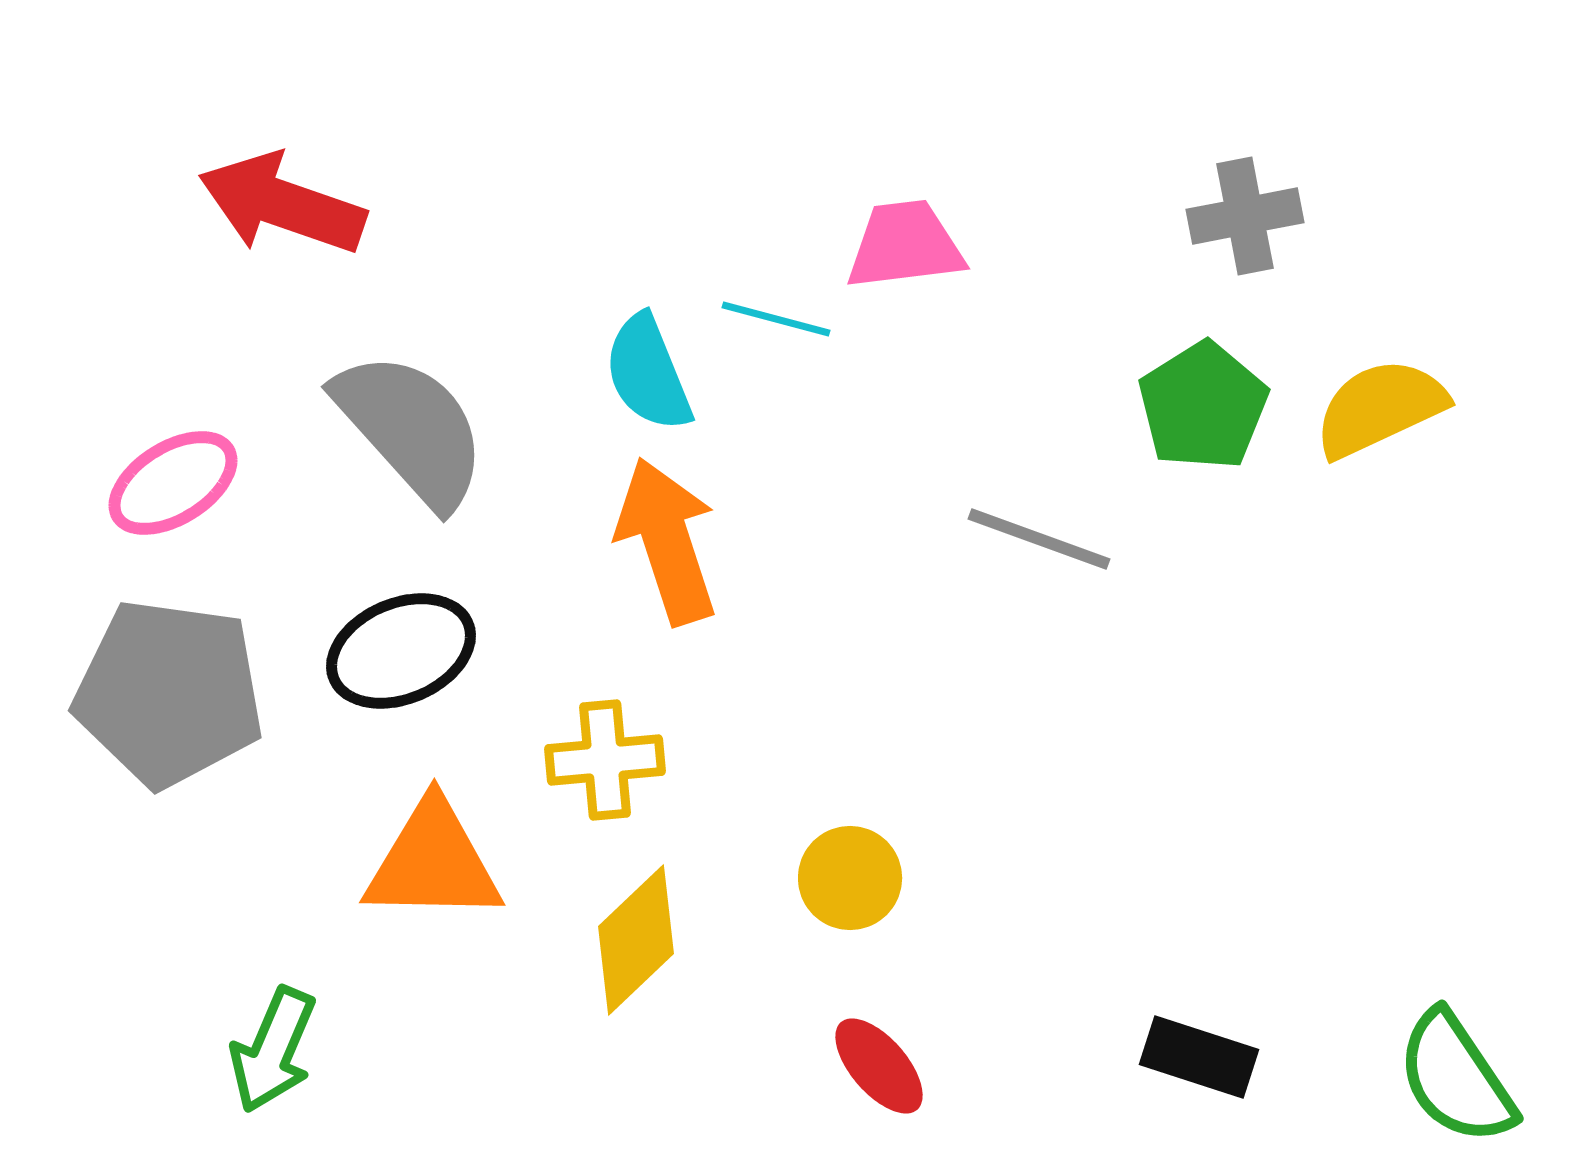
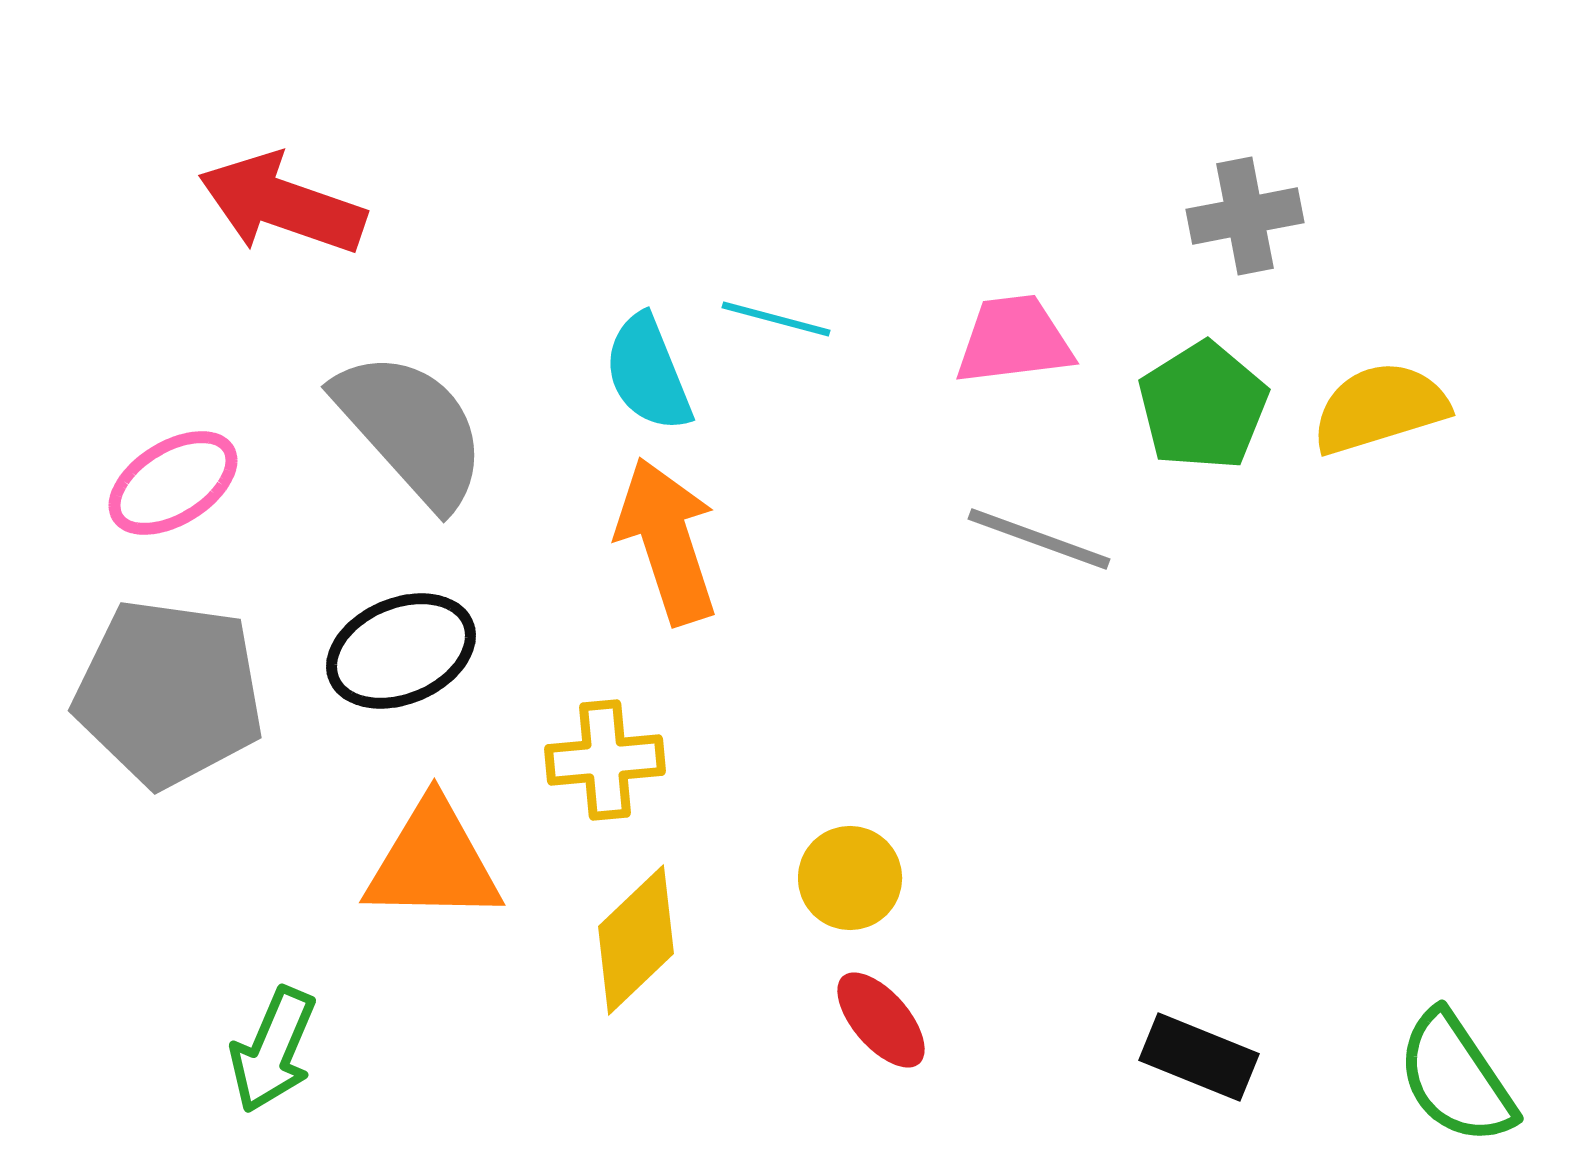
pink trapezoid: moved 109 px right, 95 px down
yellow semicircle: rotated 8 degrees clockwise
black rectangle: rotated 4 degrees clockwise
red ellipse: moved 2 px right, 46 px up
